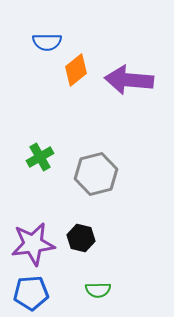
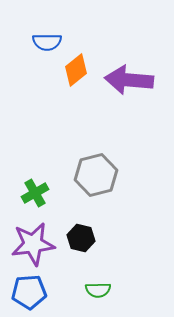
green cross: moved 5 px left, 36 px down
gray hexagon: moved 1 px down
blue pentagon: moved 2 px left, 1 px up
